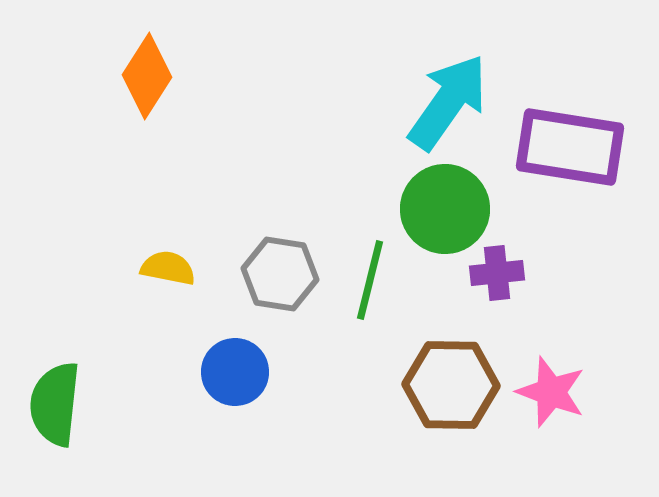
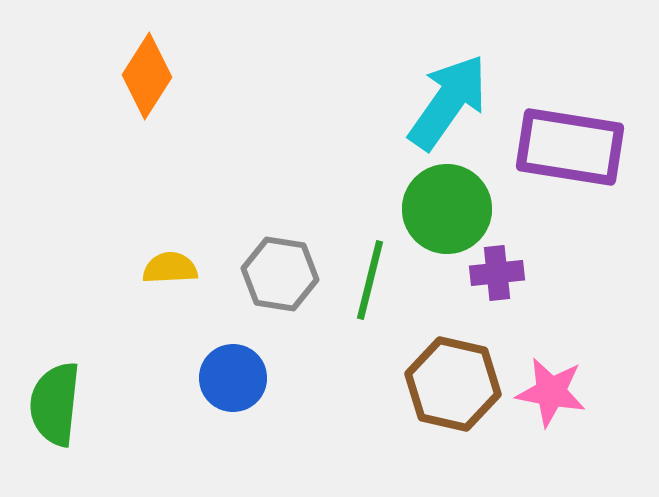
green circle: moved 2 px right
yellow semicircle: moved 2 px right; rotated 14 degrees counterclockwise
blue circle: moved 2 px left, 6 px down
brown hexagon: moved 2 px right, 1 px up; rotated 12 degrees clockwise
pink star: rotated 10 degrees counterclockwise
